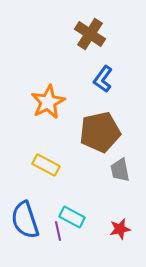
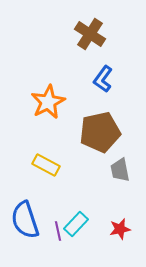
cyan rectangle: moved 4 px right, 7 px down; rotated 75 degrees counterclockwise
